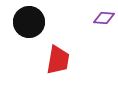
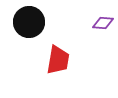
purple diamond: moved 1 px left, 5 px down
